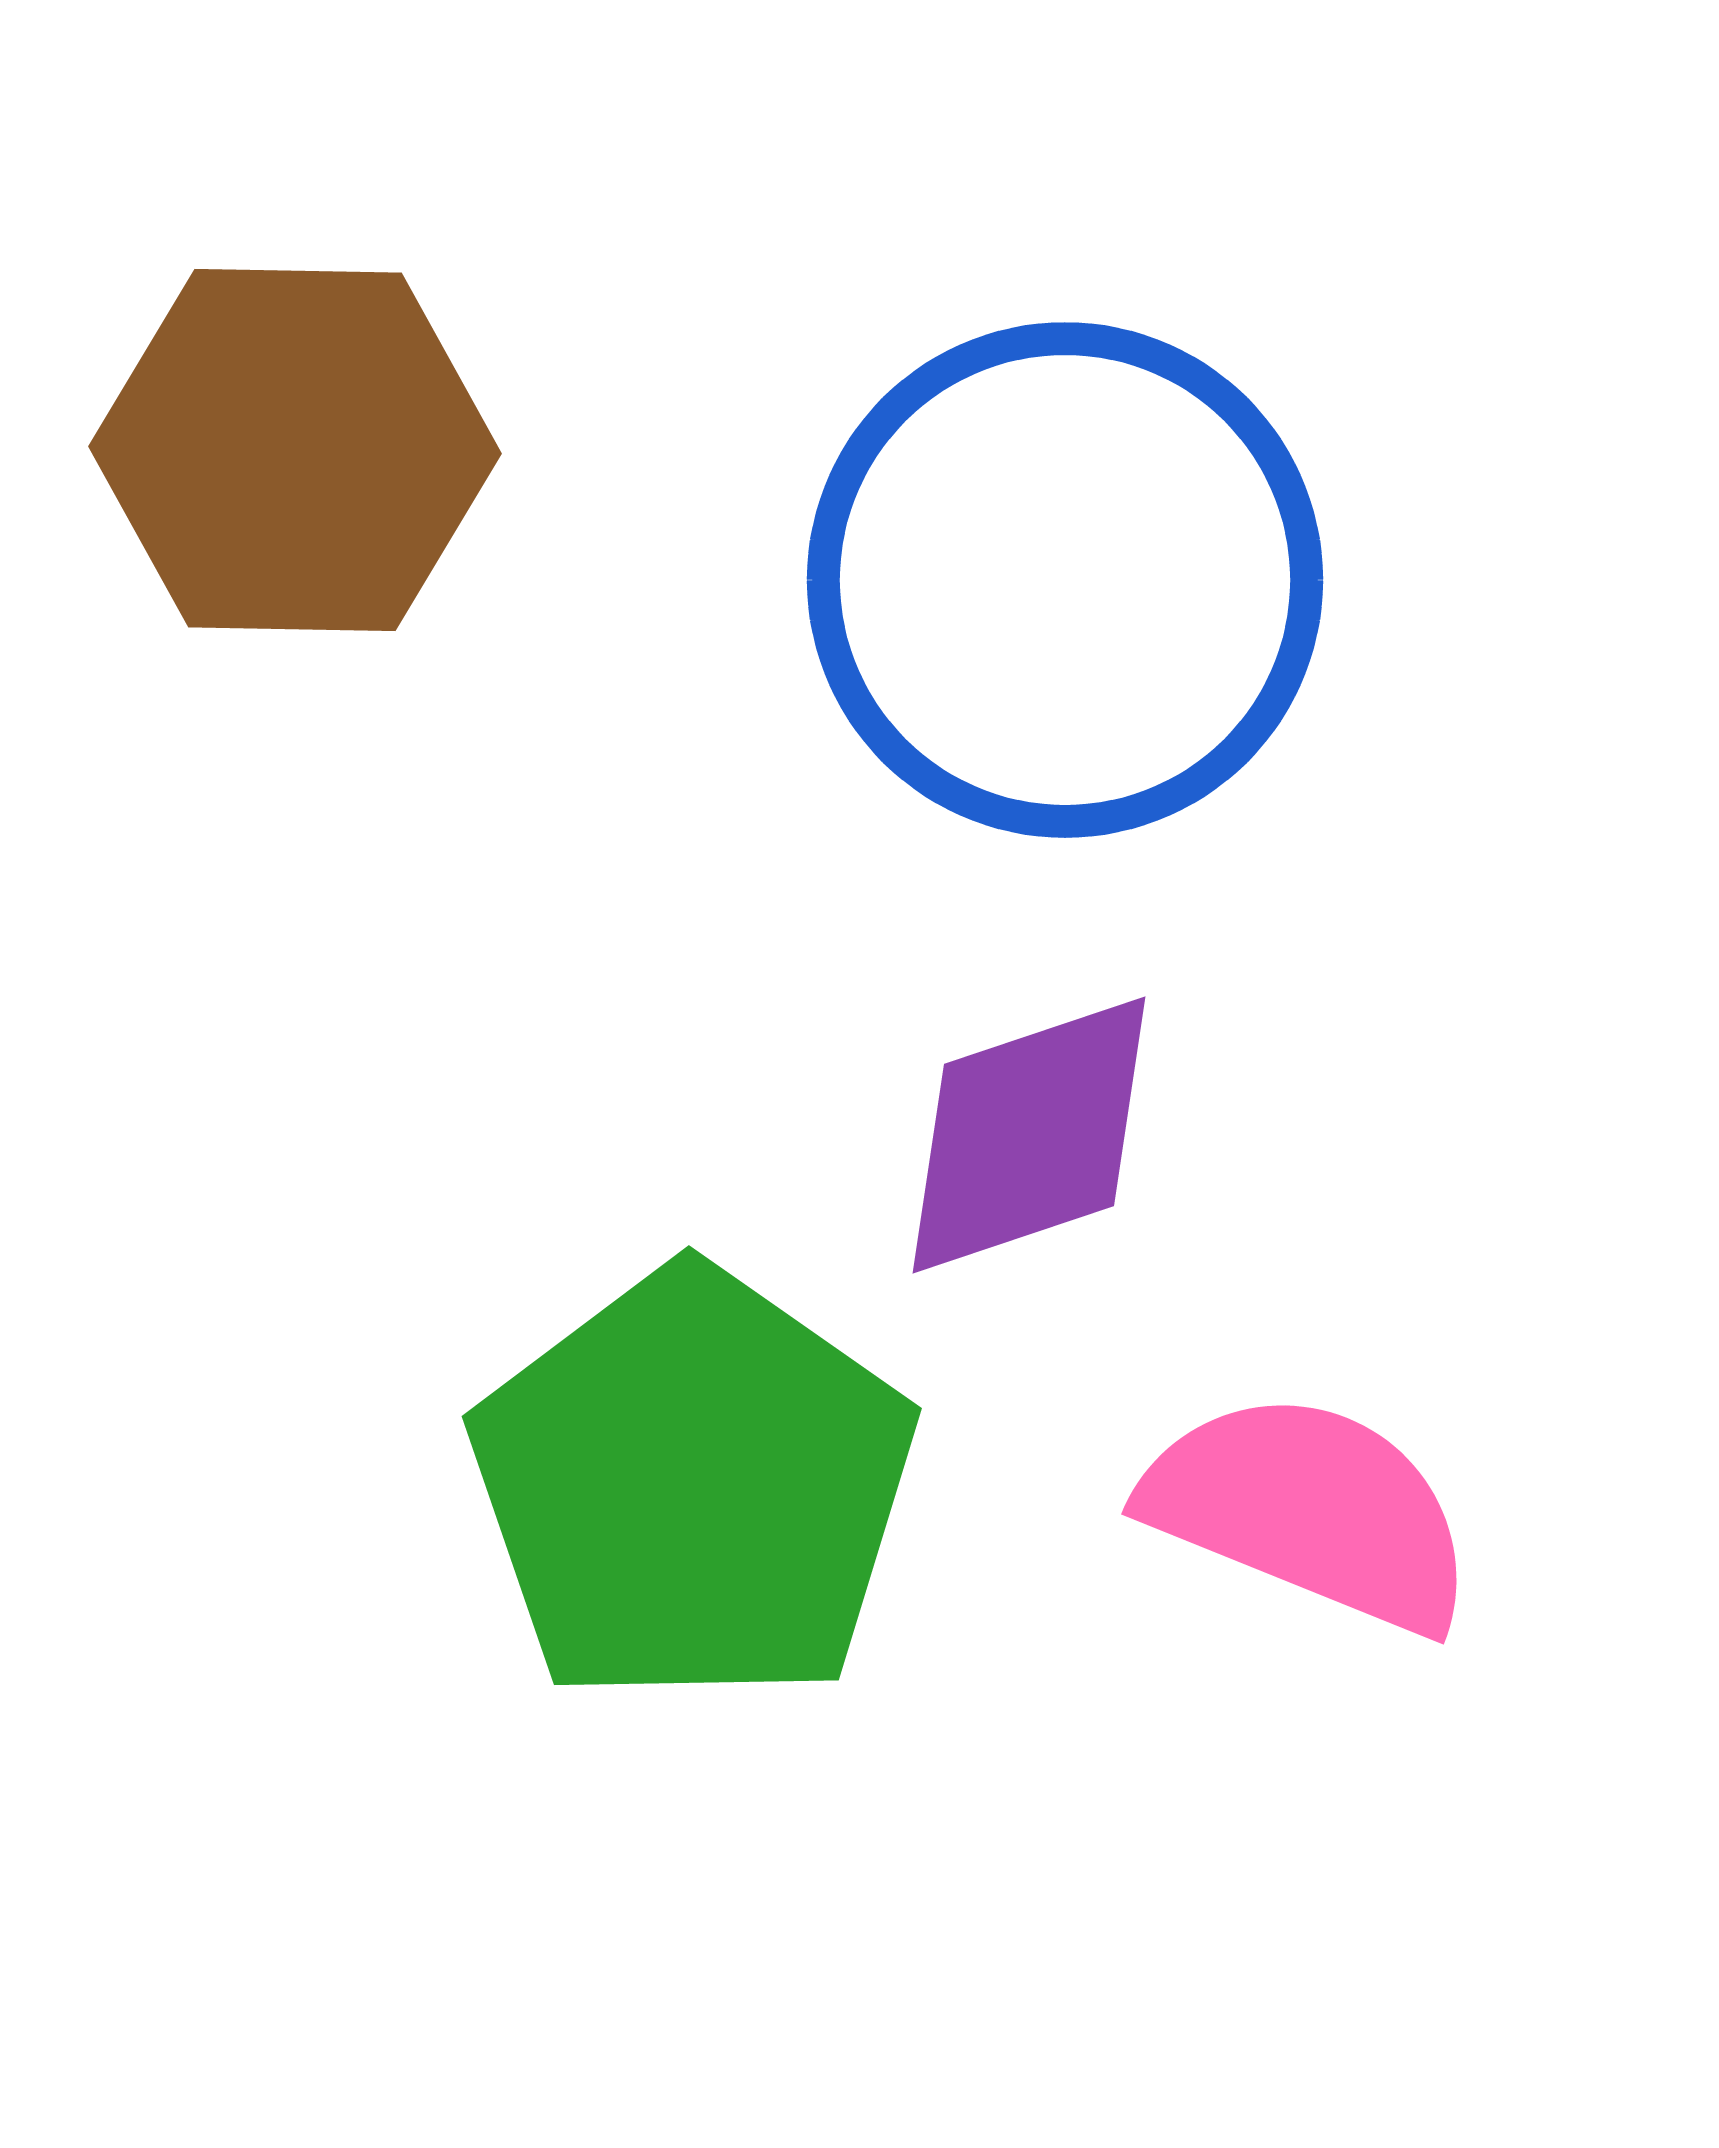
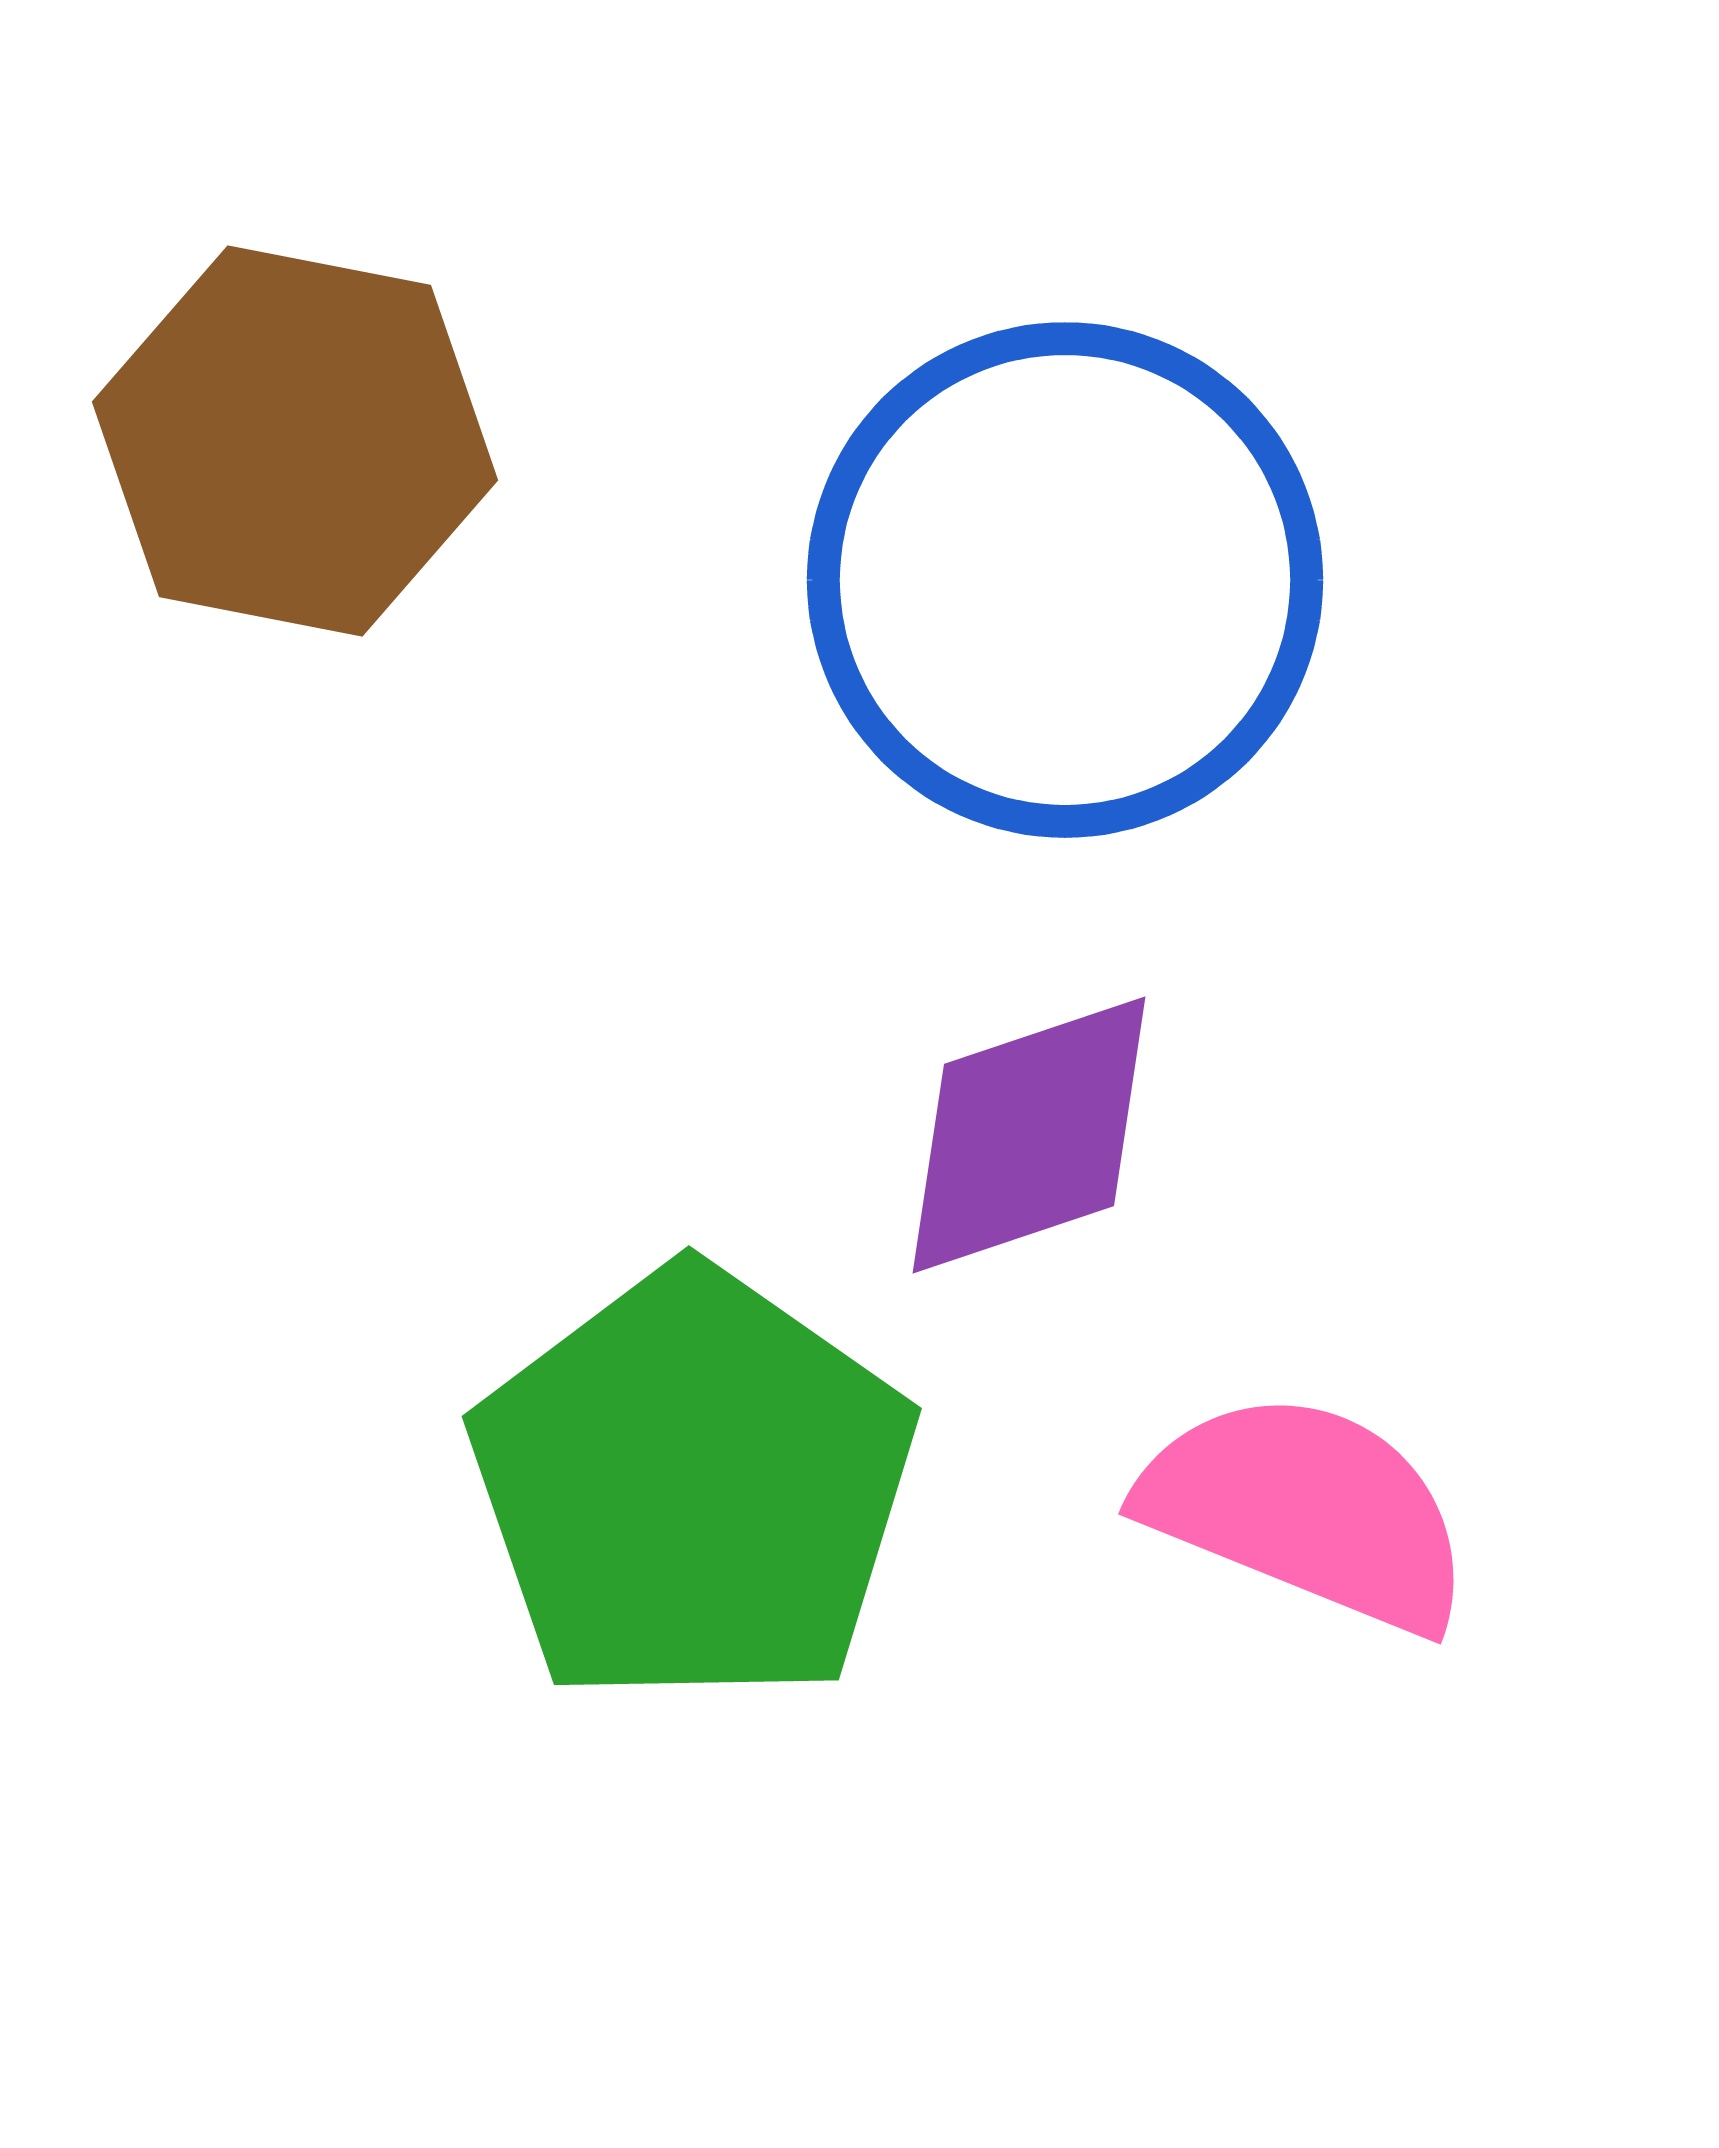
brown hexagon: moved 9 px up; rotated 10 degrees clockwise
pink semicircle: moved 3 px left
